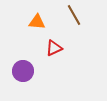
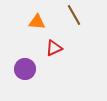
purple circle: moved 2 px right, 2 px up
